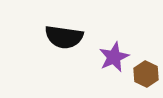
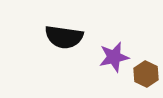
purple star: rotated 12 degrees clockwise
